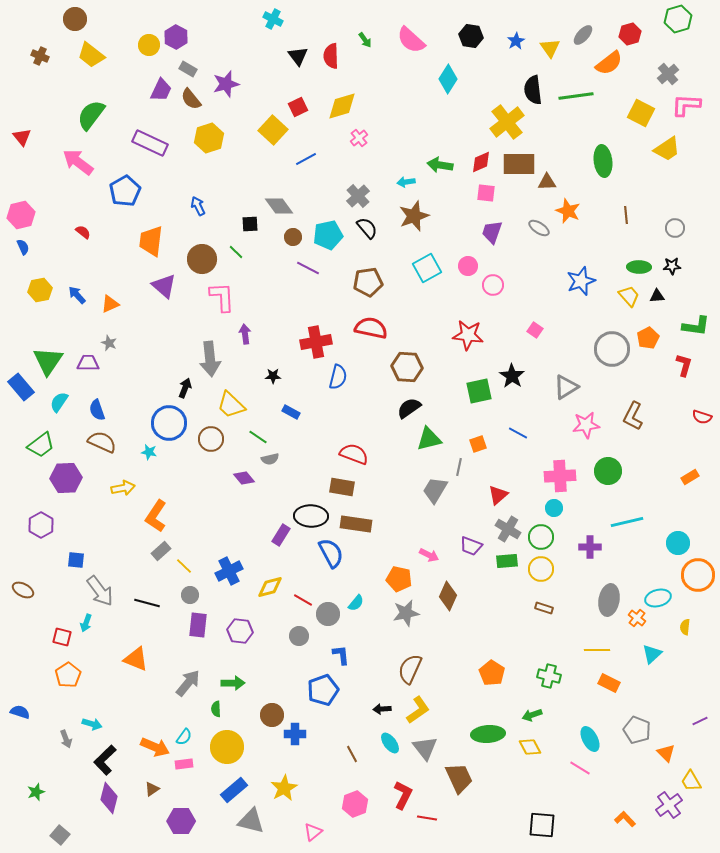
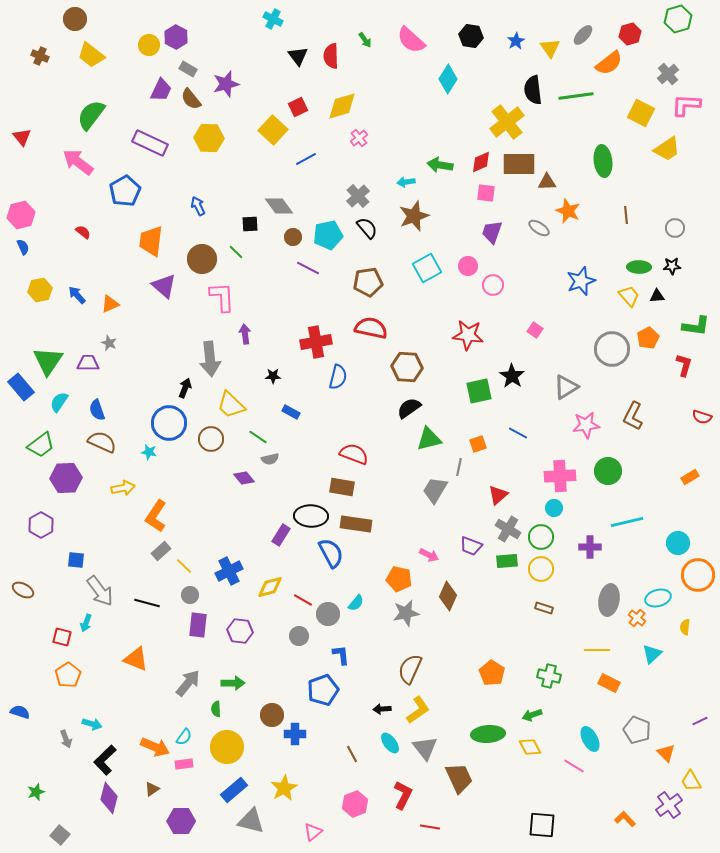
yellow hexagon at (209, 138): rotated 20 degrees clockwise
pink line at (580, 768): moved 6 px left, 2 px up
red line at (427, 818): moved 3 px right, 9 px down
